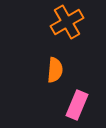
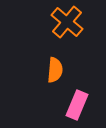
orange cross: rotated 20 degrees counterclockwise
